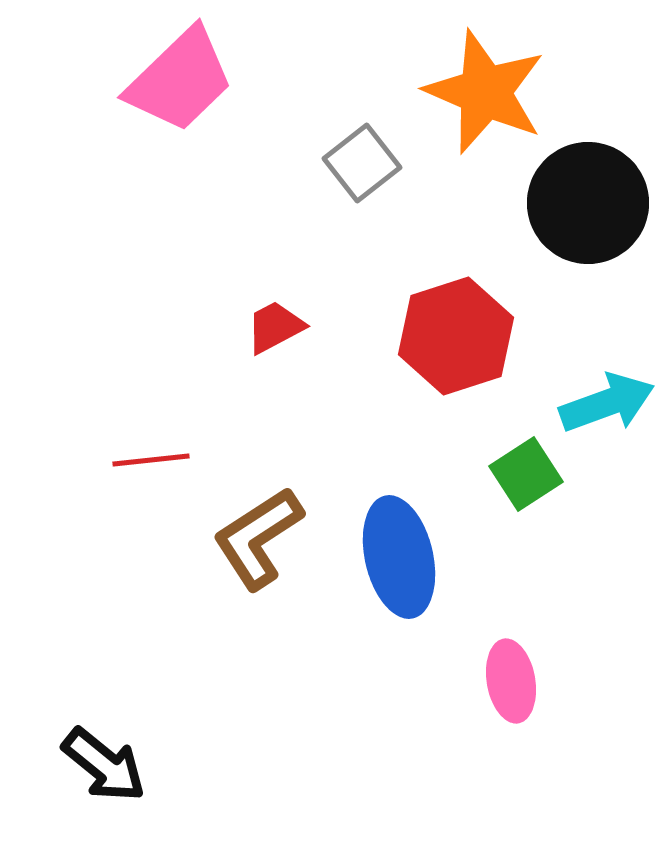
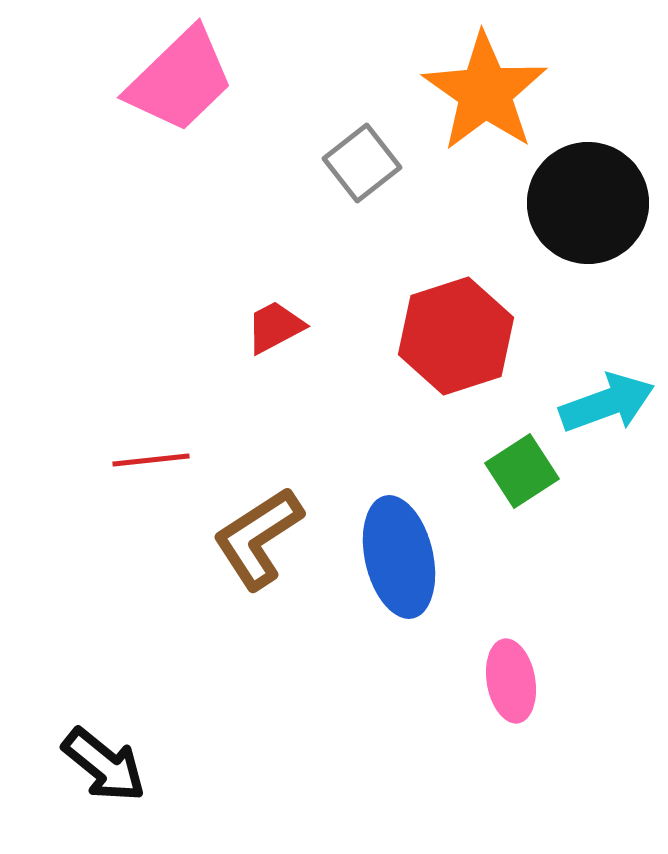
orange star: rotated 12 degrees clockwise
green square: moved 4 px left, 3 px up
